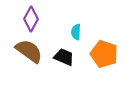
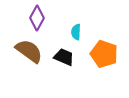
purple diamond: moved 6 px right, 1 px up
